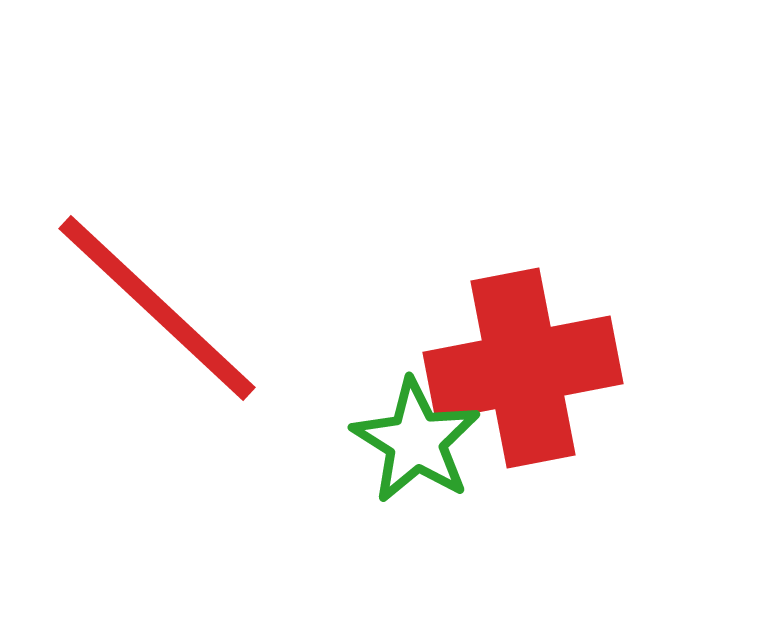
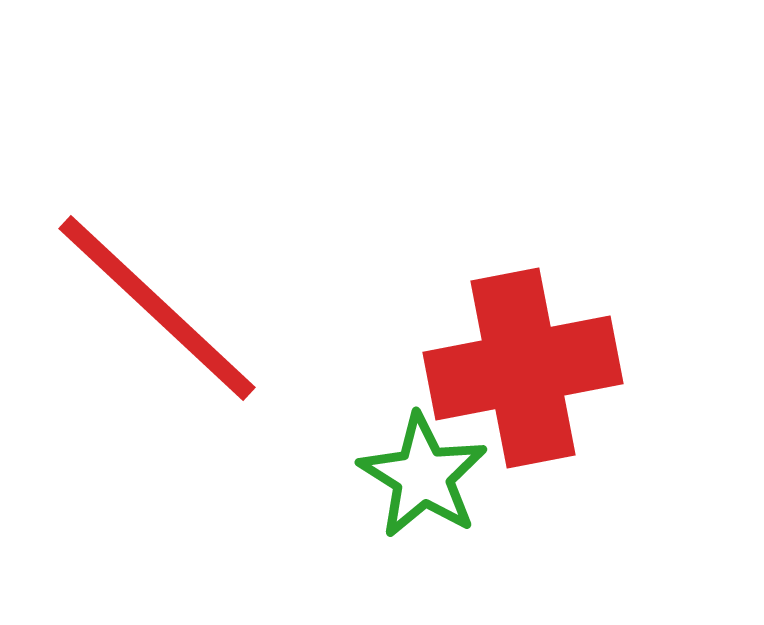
green star: moved 7 px right, 35 px down
